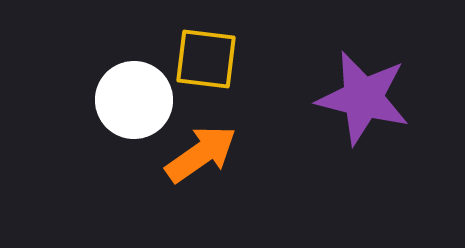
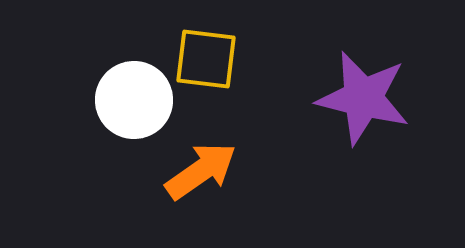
orange arrow: moved 17 px down
